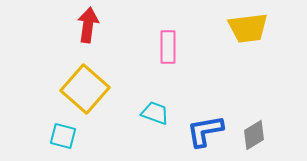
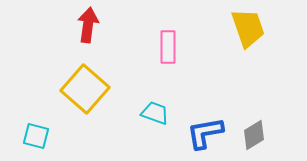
yellow trapezoid: rotated 102 degrees counterclockwise
blue L-shape: moved 2 px down
cyan square: moved 27 px left
